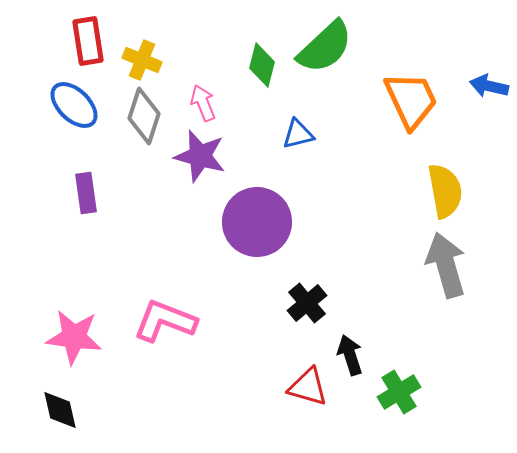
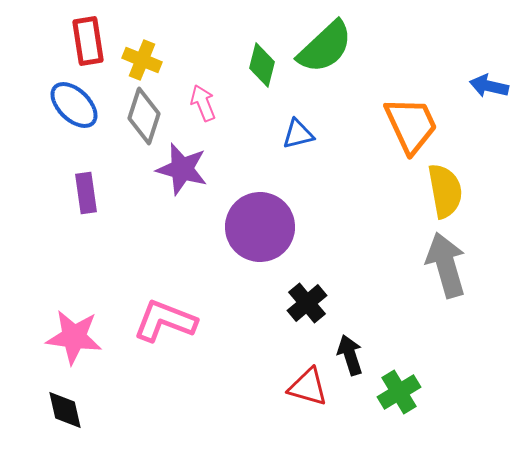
orange trapezoid: moved 25 px down
purple star: moved 18 px left, 13 px down
purple circle: moved 3 px right, 5 px down
black diamond: moved 5 px right
